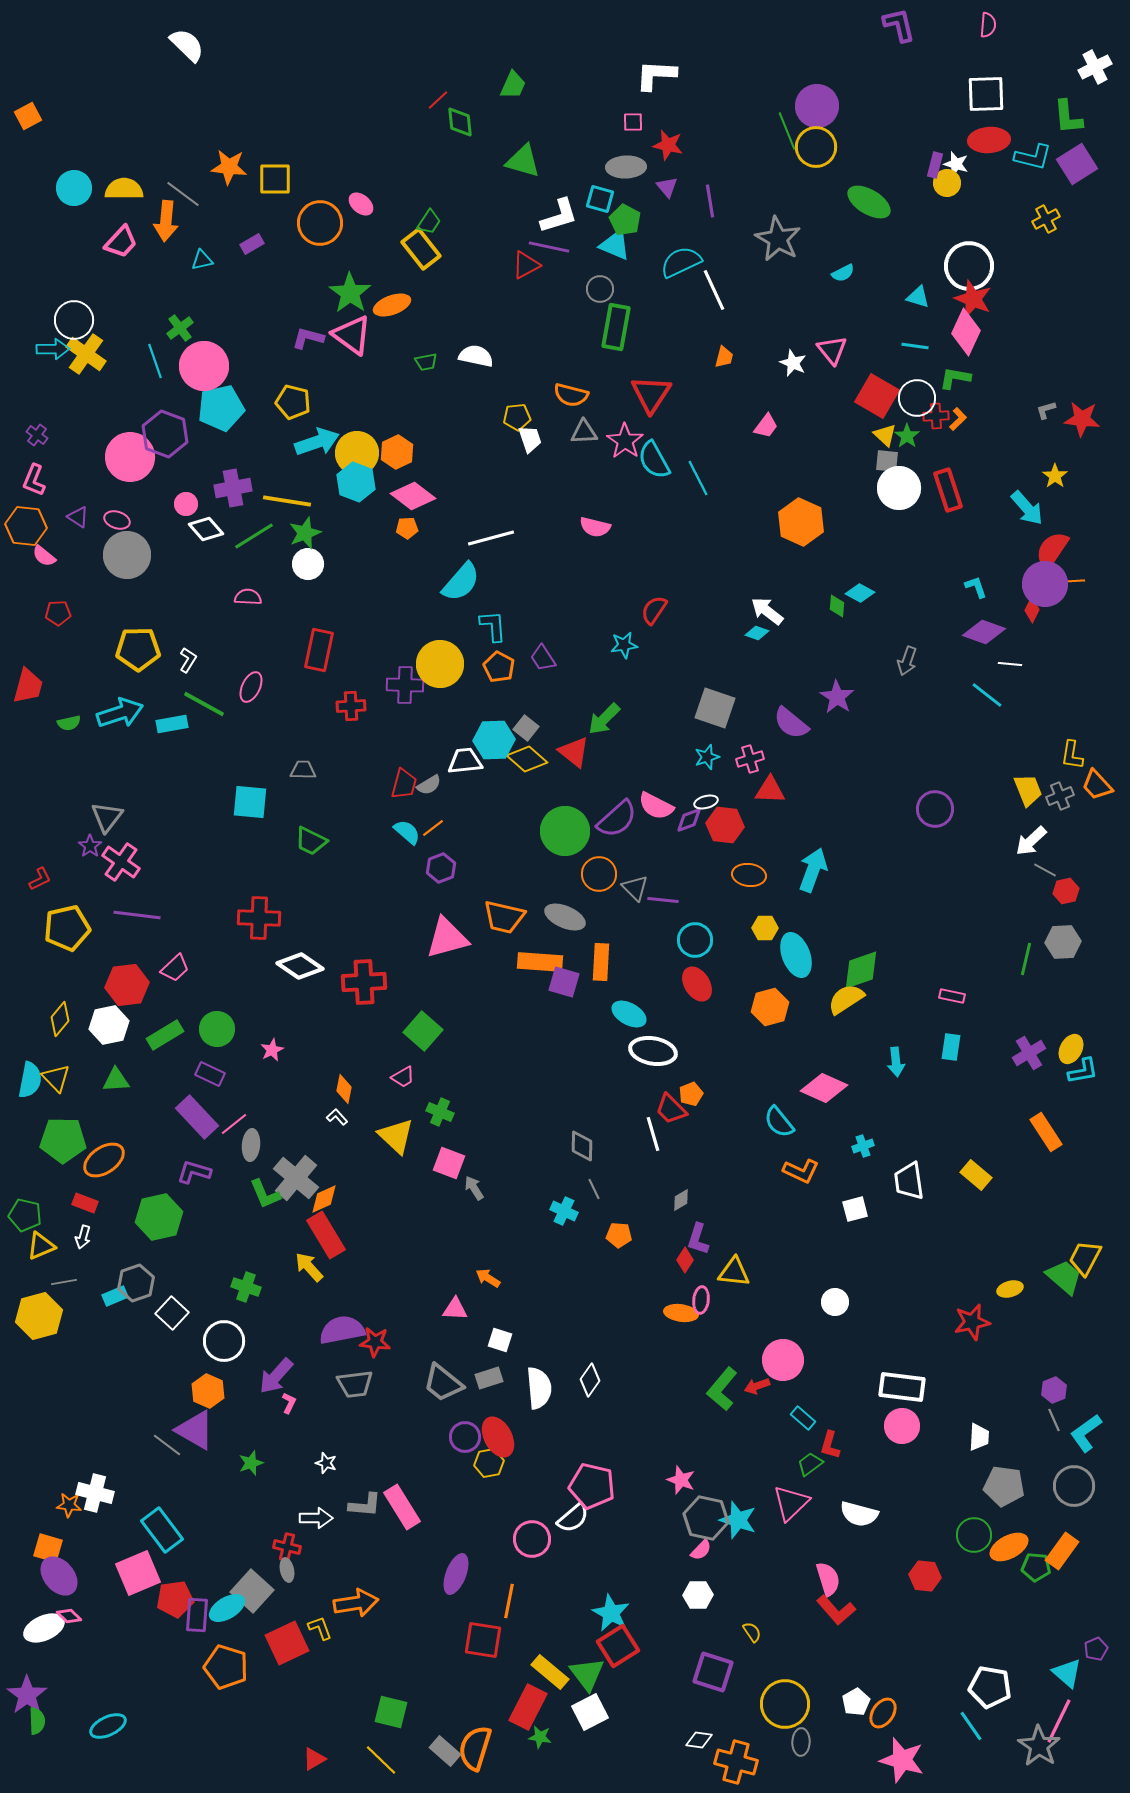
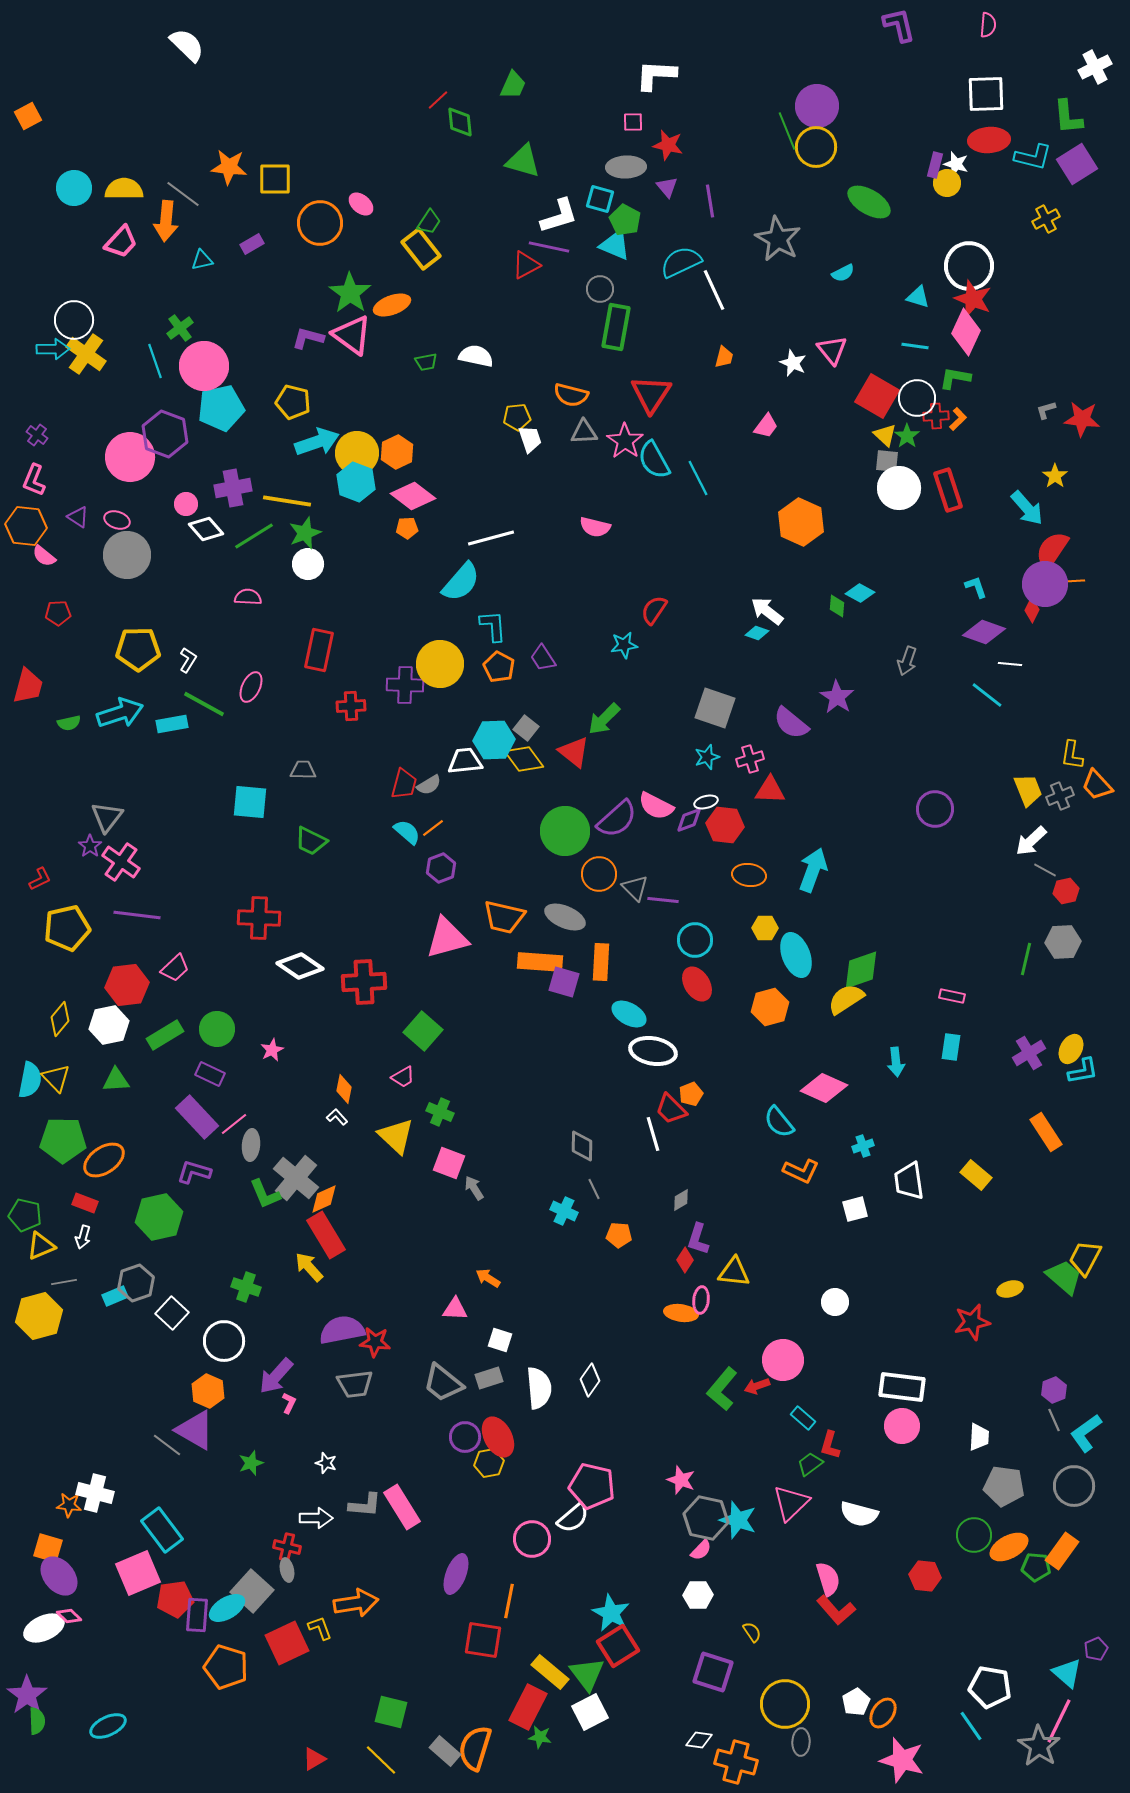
yellow diamond at (527, 759): moved 3 px left; rotated 12 degrees clockwise
